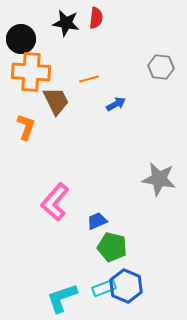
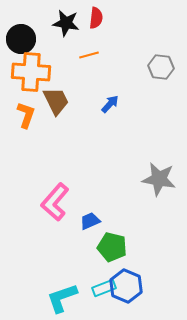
orange line: moved 24 px up
blue arrow: moved 6 px left; rotated 18 degrees counterclockwise
orange L-shape: moved 12 px up
blue trapezoid: moved 7 px left
